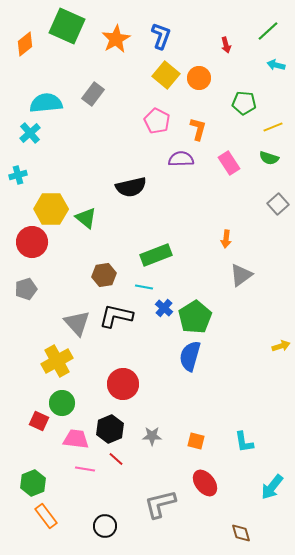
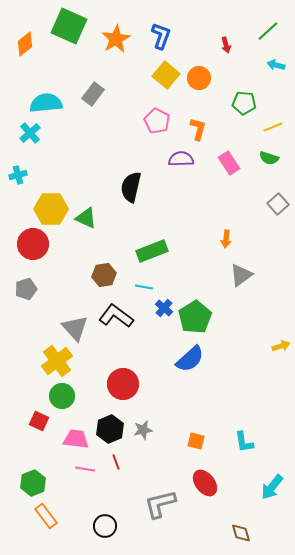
green square at (67, 26): moved 2 px right
black semicircle at (131, 187): rotated 116 degrees clockwise
green triangle at (86, 218): rotated 15 degrees counterclockwise
red circle at (32, 242): moved 1 px right, 2 px down
green rectangle at (156, 255): moved 4 px left, 4 px up
black L-shape at (116, 316): rotated 24 degrees clockwise
gray triangle at (77, 323): moved 2 px left, 5 px down
blue semicircle at (190, 356): moved 3 px down; rotated 148 degrees counterclockwise
yellow cross at (57, 361): rotated 8 degrees counterclockwise
green circle at (62, 403): moved 7 px up
gray star at (152, 436): moved 9 px left, 6 px up; rotated 12 degrees counterclockwise
red line at (116, 459): moved 3 px down; rotated 28 degrees clockwise
